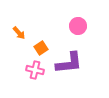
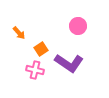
orange square: moved 1 px down
purple L-shape: rotated 40 degrees clockwise
